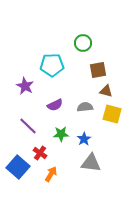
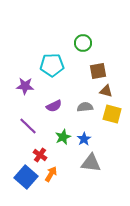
brown square: moved 1 px down
purple star: rotated 24 degrees counterclockwise
purple semicircle: moved 1 px left, 1 px down
green star: moved 2 px right, 3 px down; rotated 21 degrees counterclockwise
red cross: moved 2 px down
blue square: moved 8 px right, 10 px down
